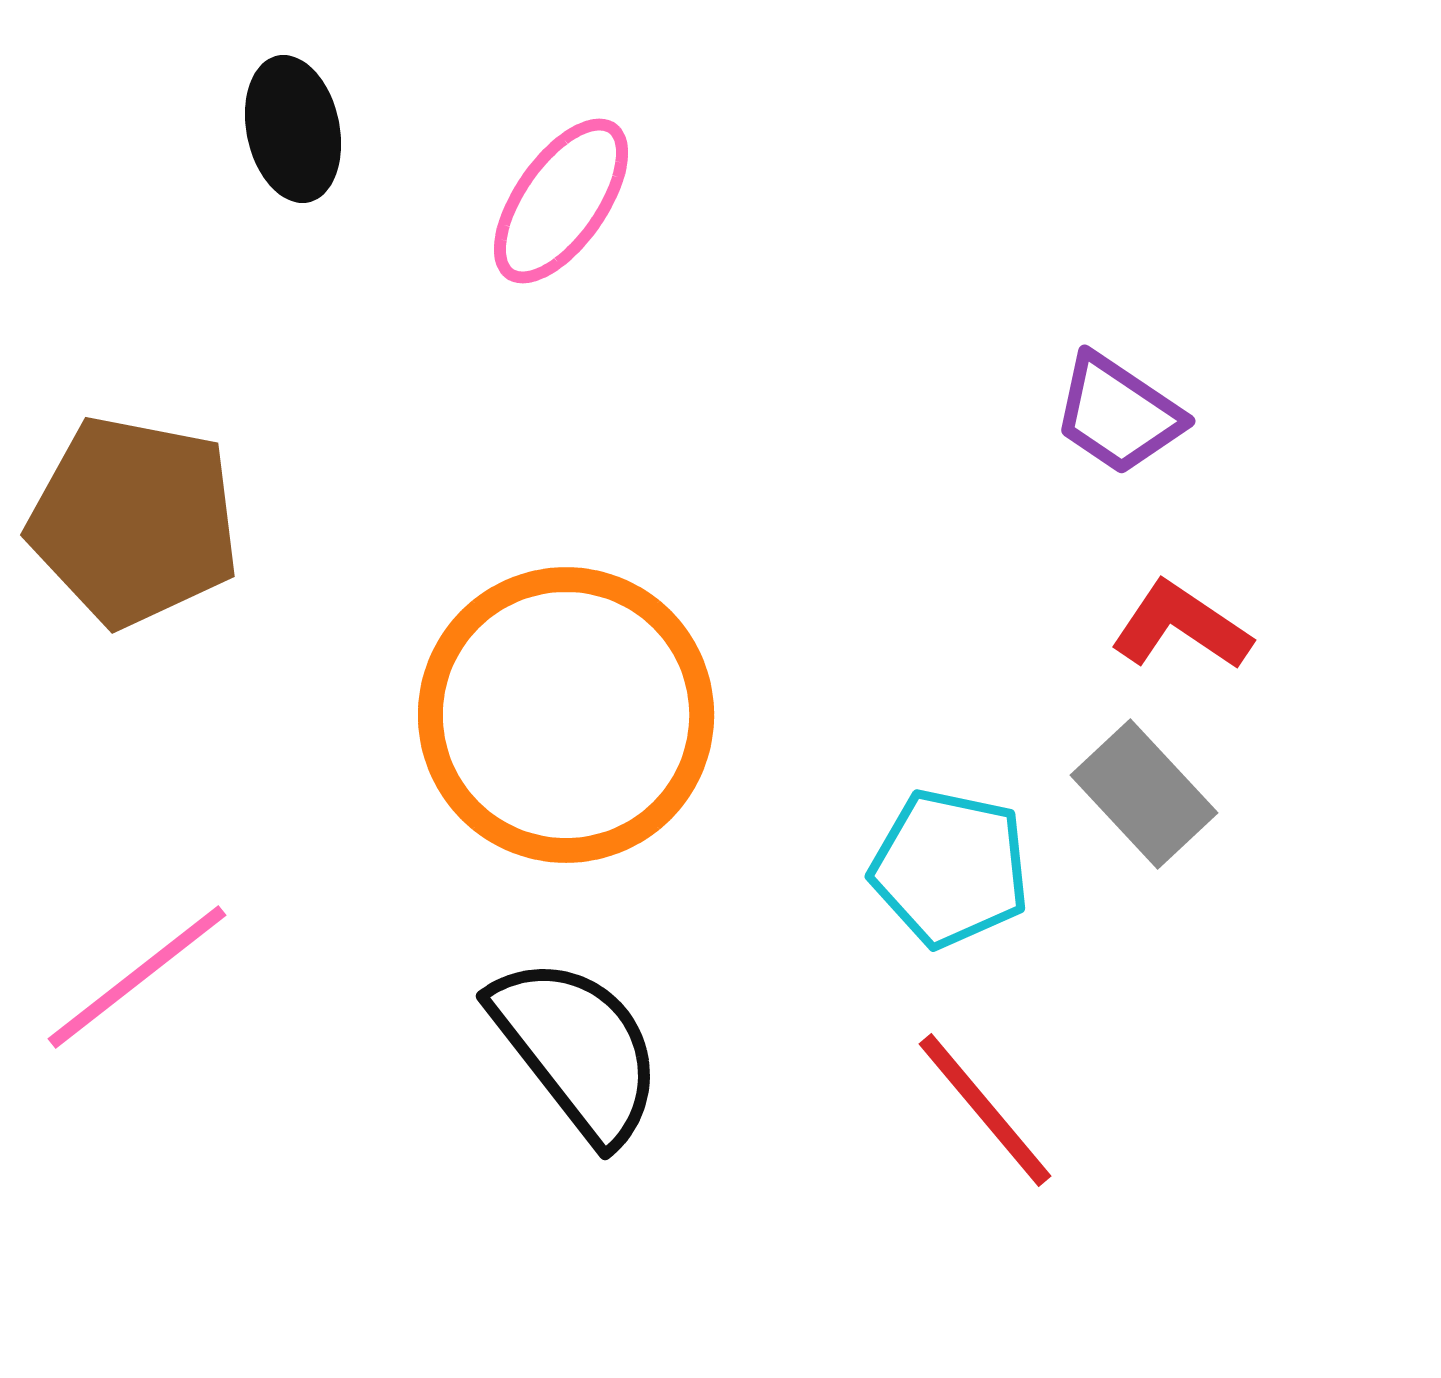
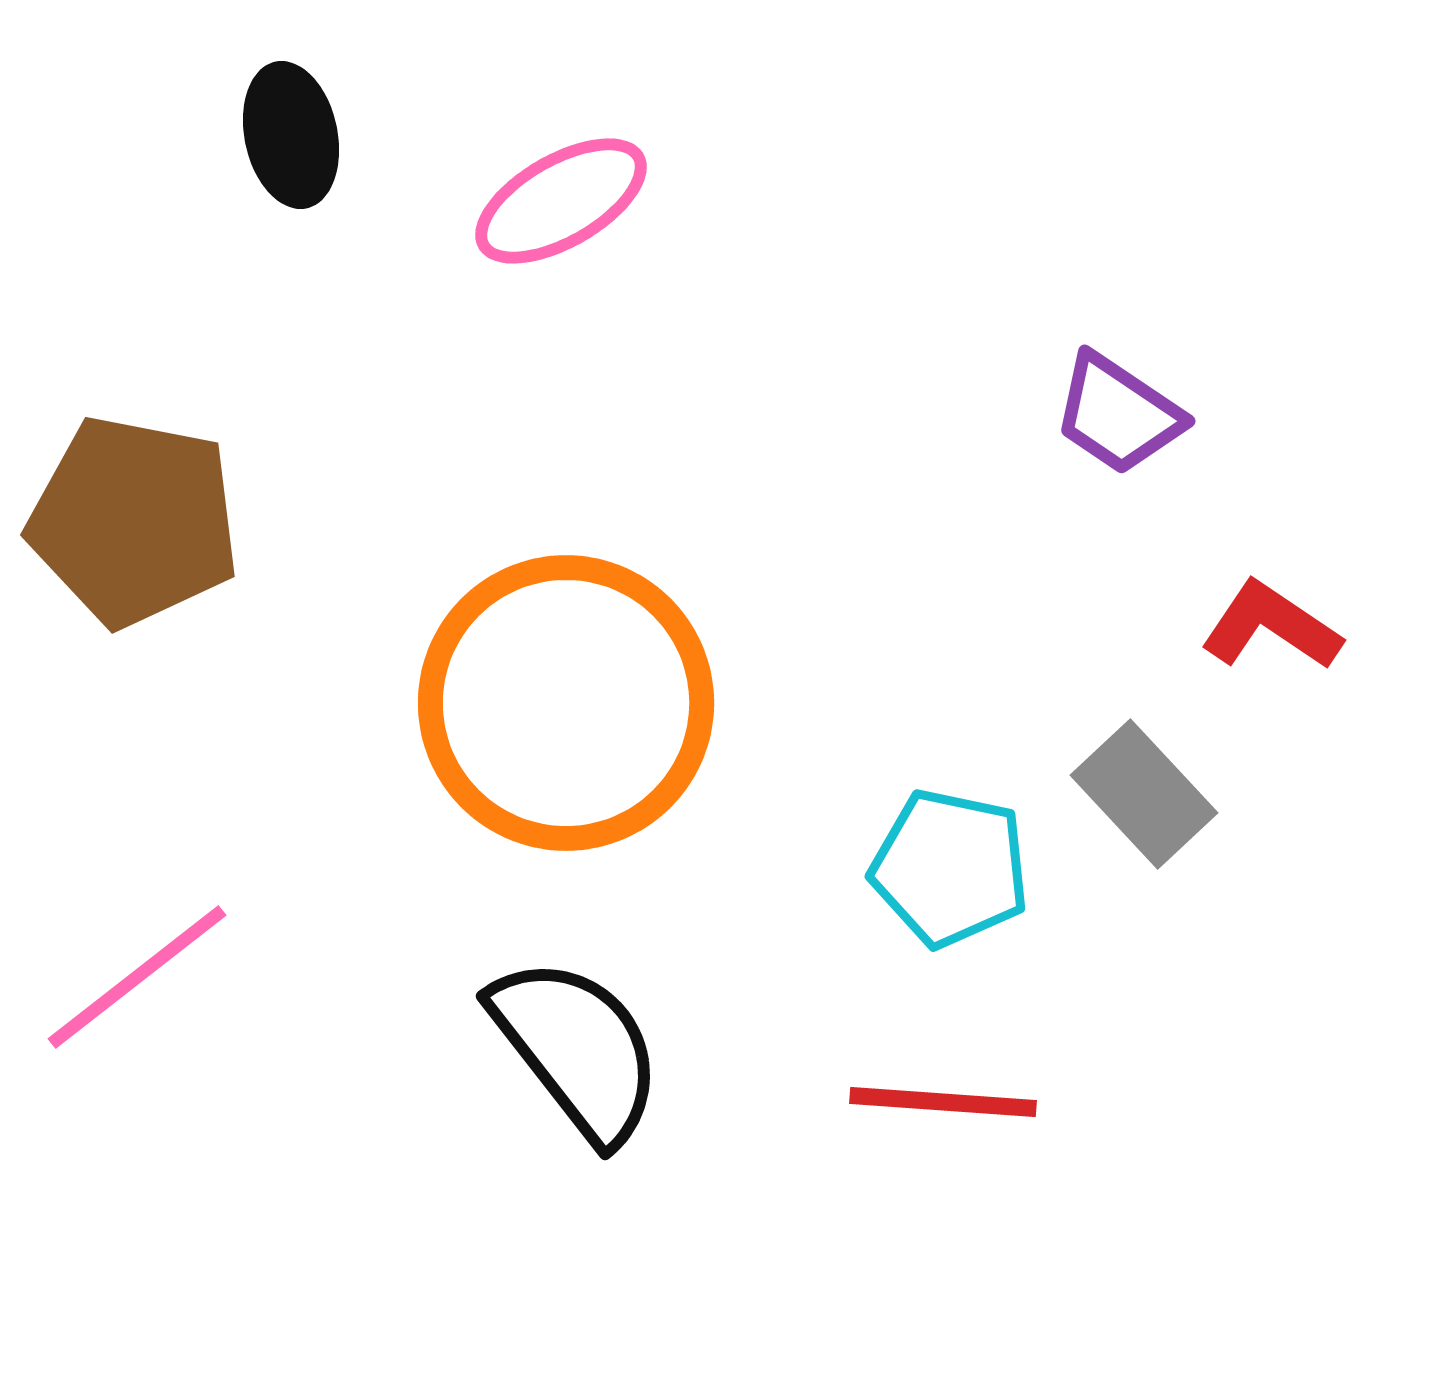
black ellipse: moved 2 px left, 6 px down
pink ellipse: rotated 25 degrees clockwise
red L-shape: moved 90 px right
orange circle: moved 12 px up
red line: moved 42 px left, 8 px up; rotated 46 degrees counterclockwise
